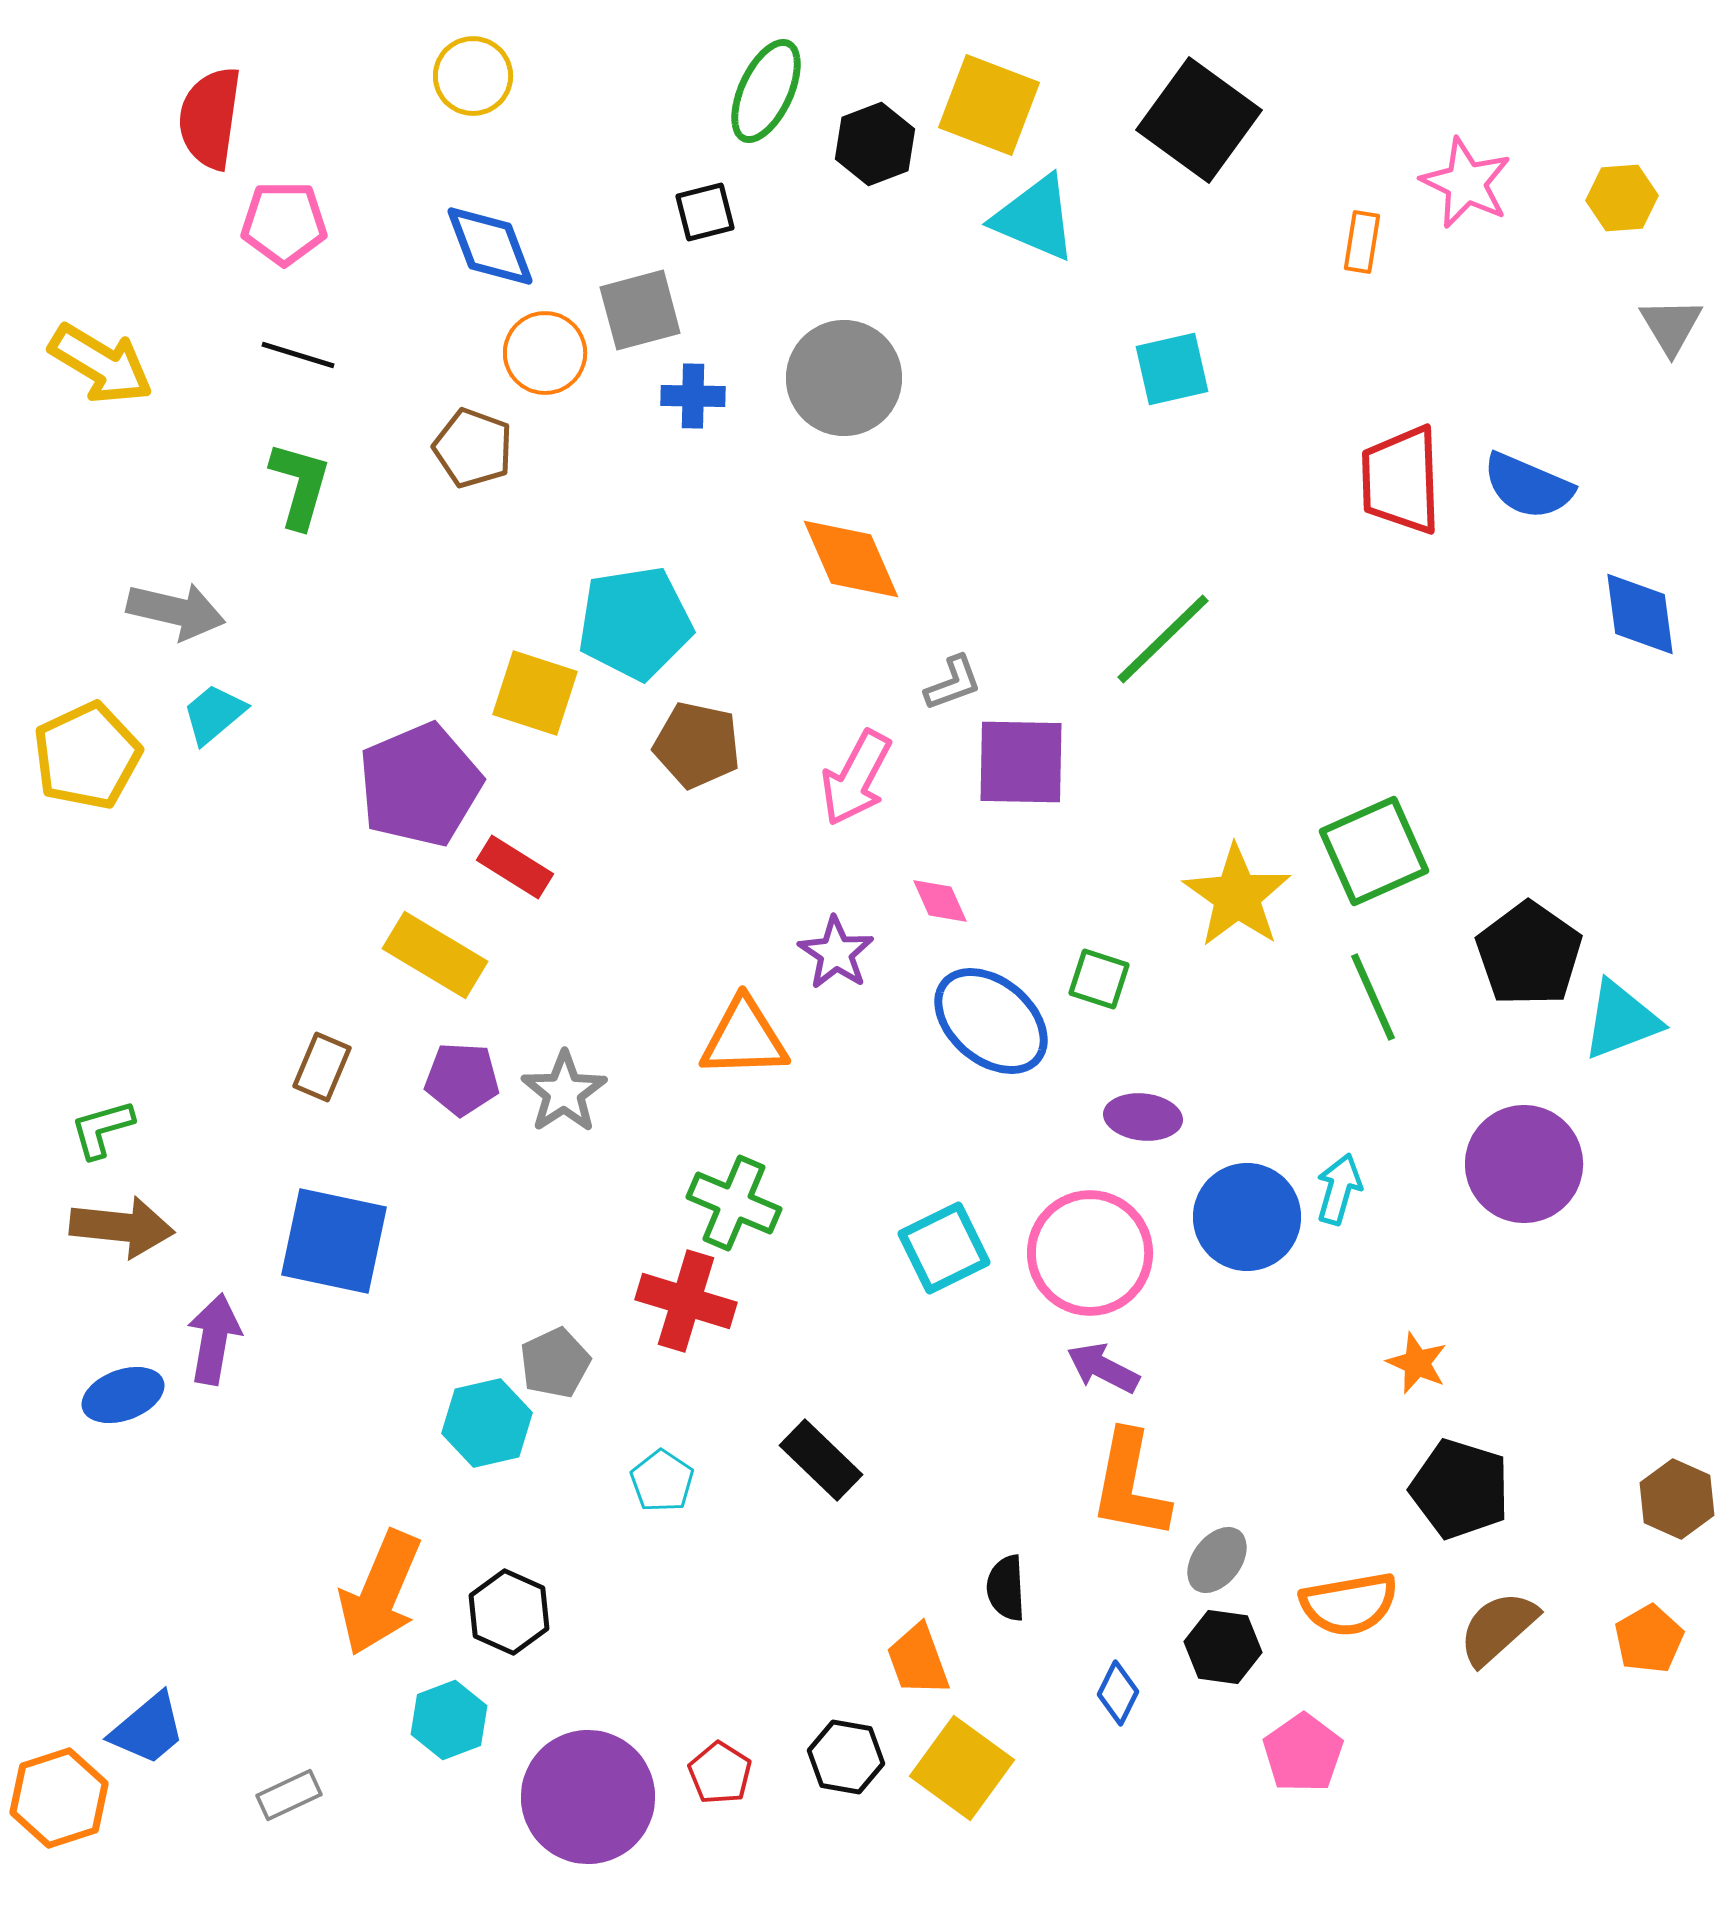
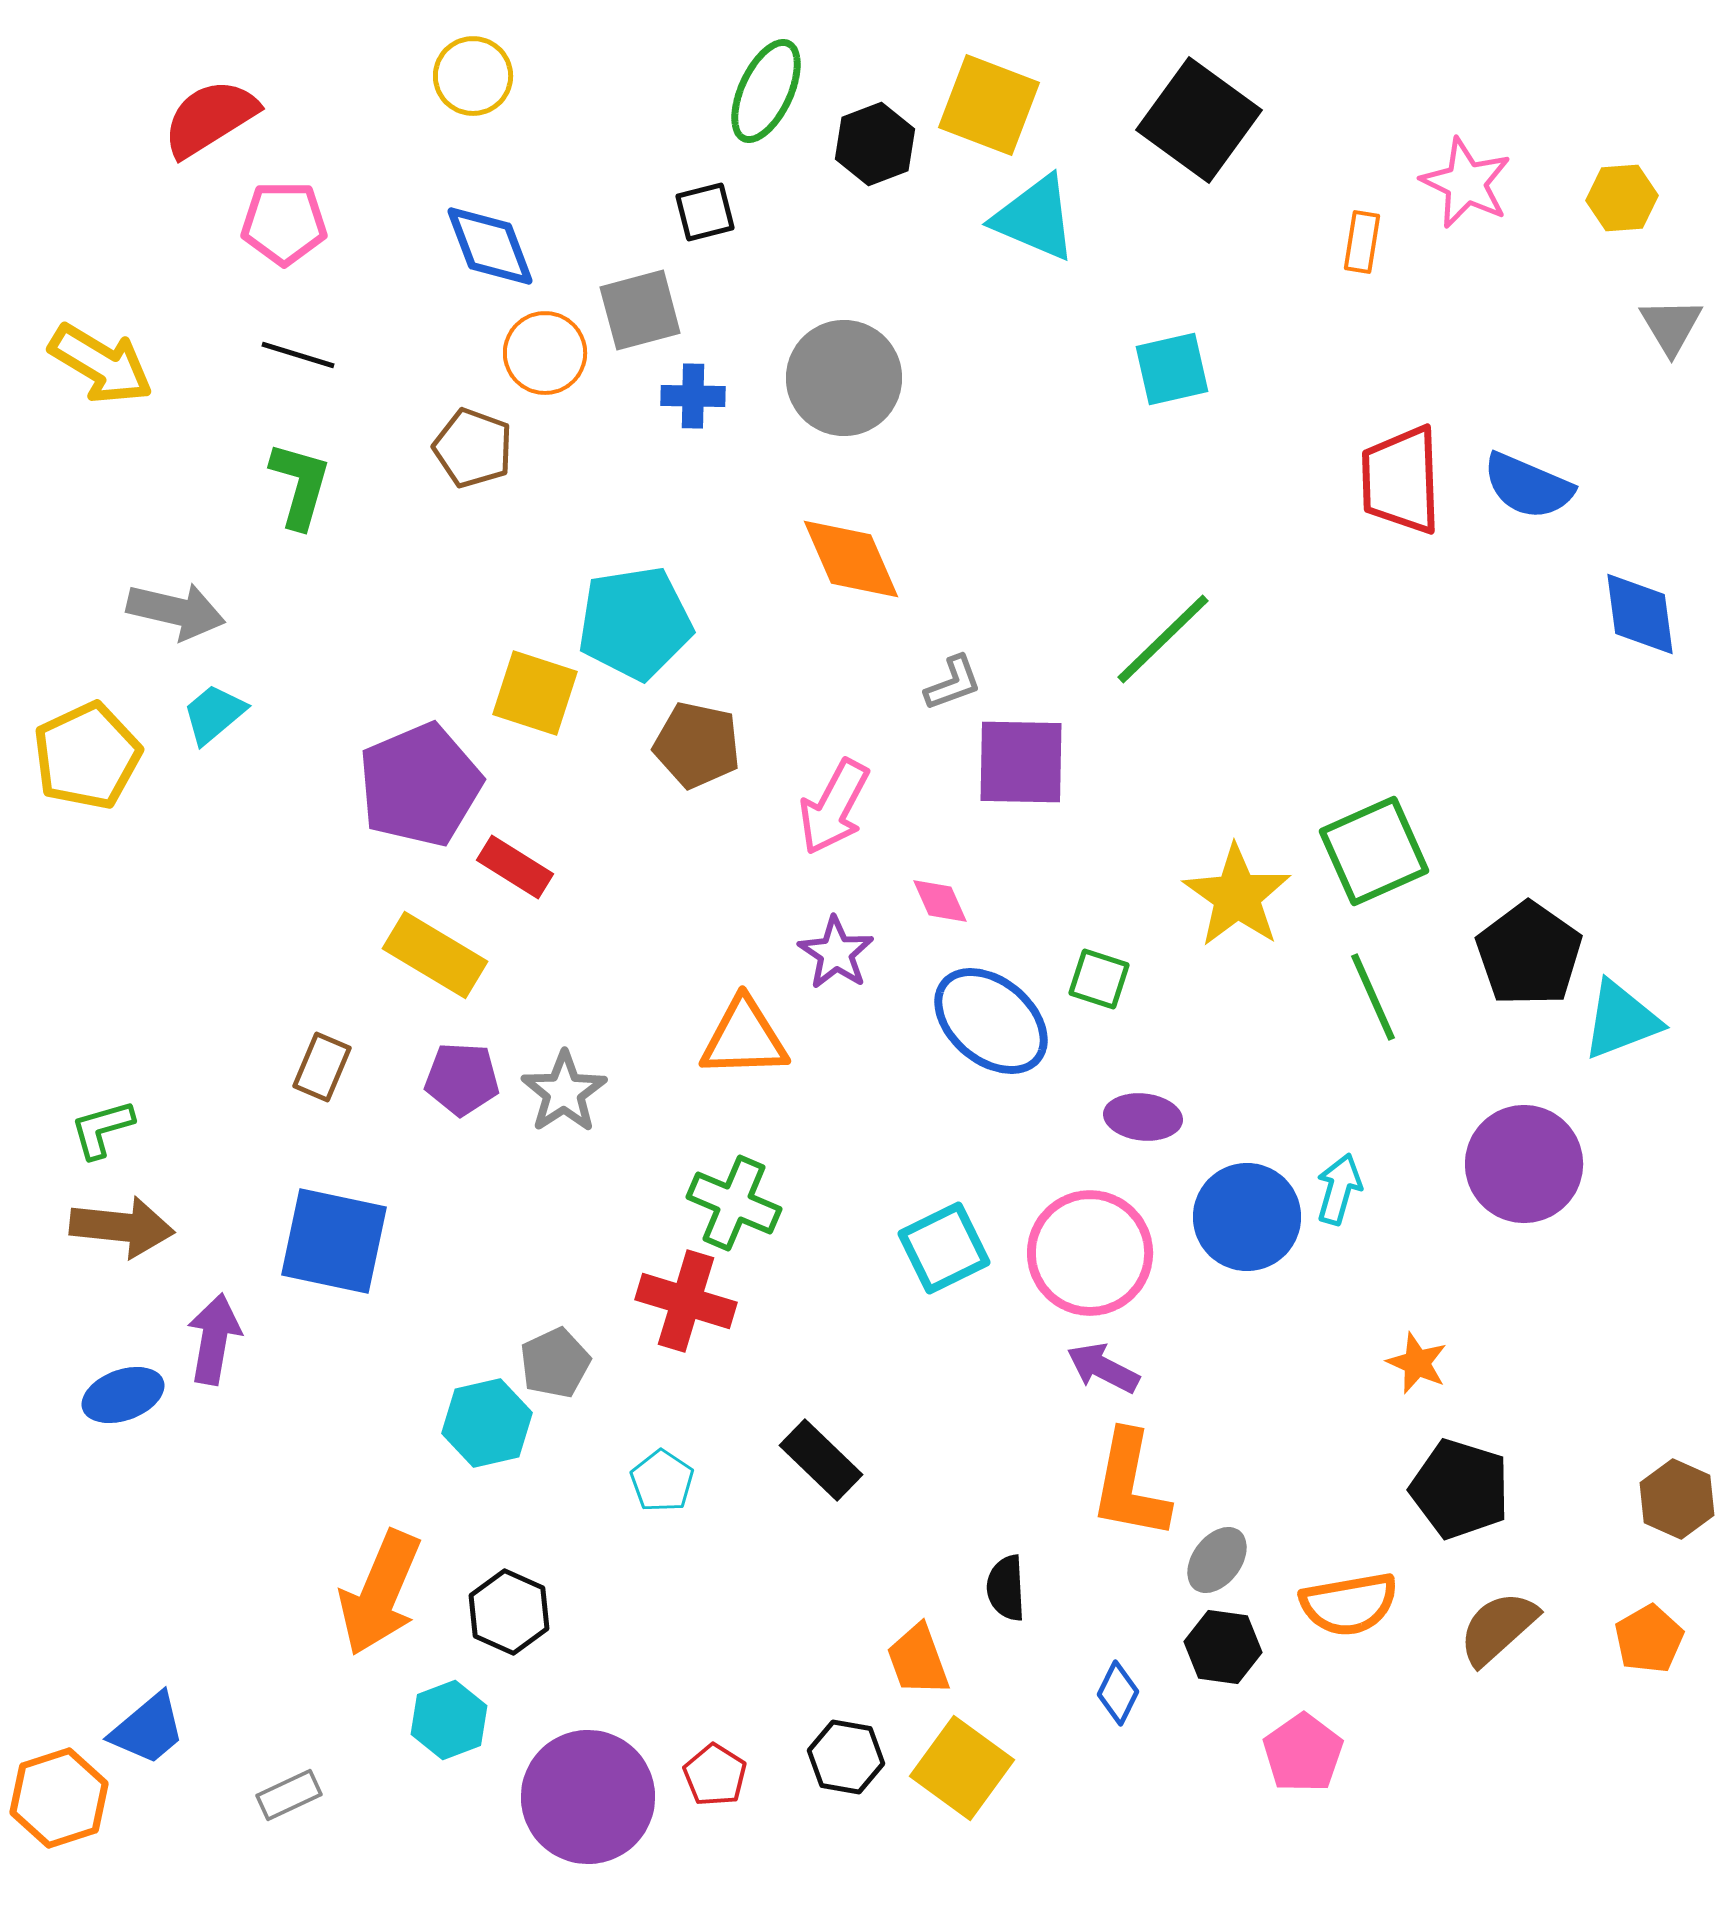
red semicircle at (210, 118): rotated 50 degrees clockwise
pink arrow at (856, 778): moved 22 px left, 29 px down
red pentagon at (720, 1773): moved 5 px left, 2 px down
